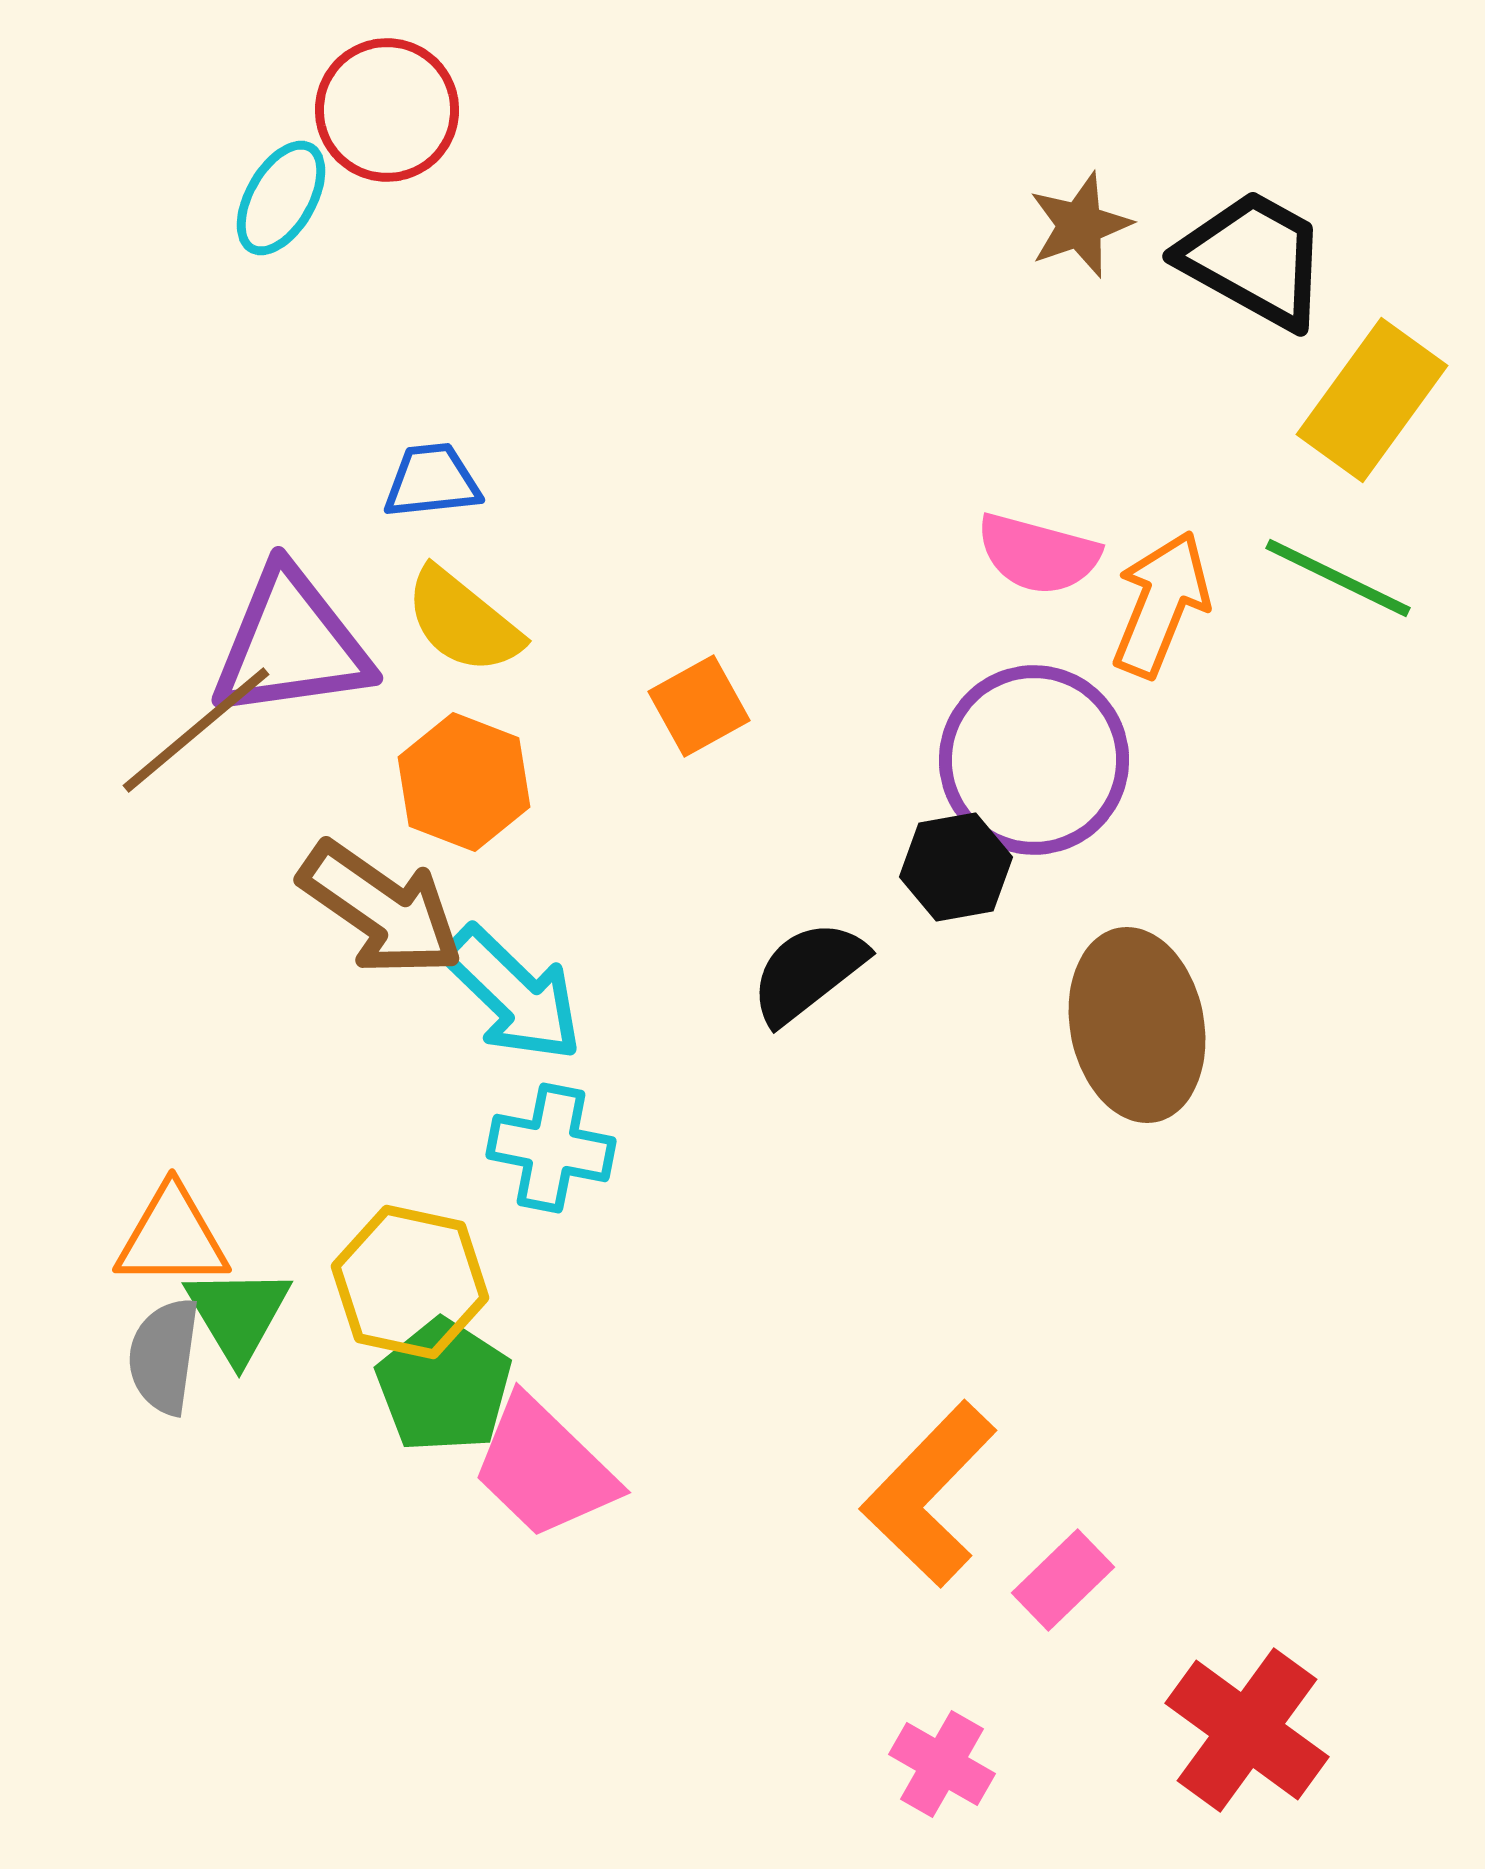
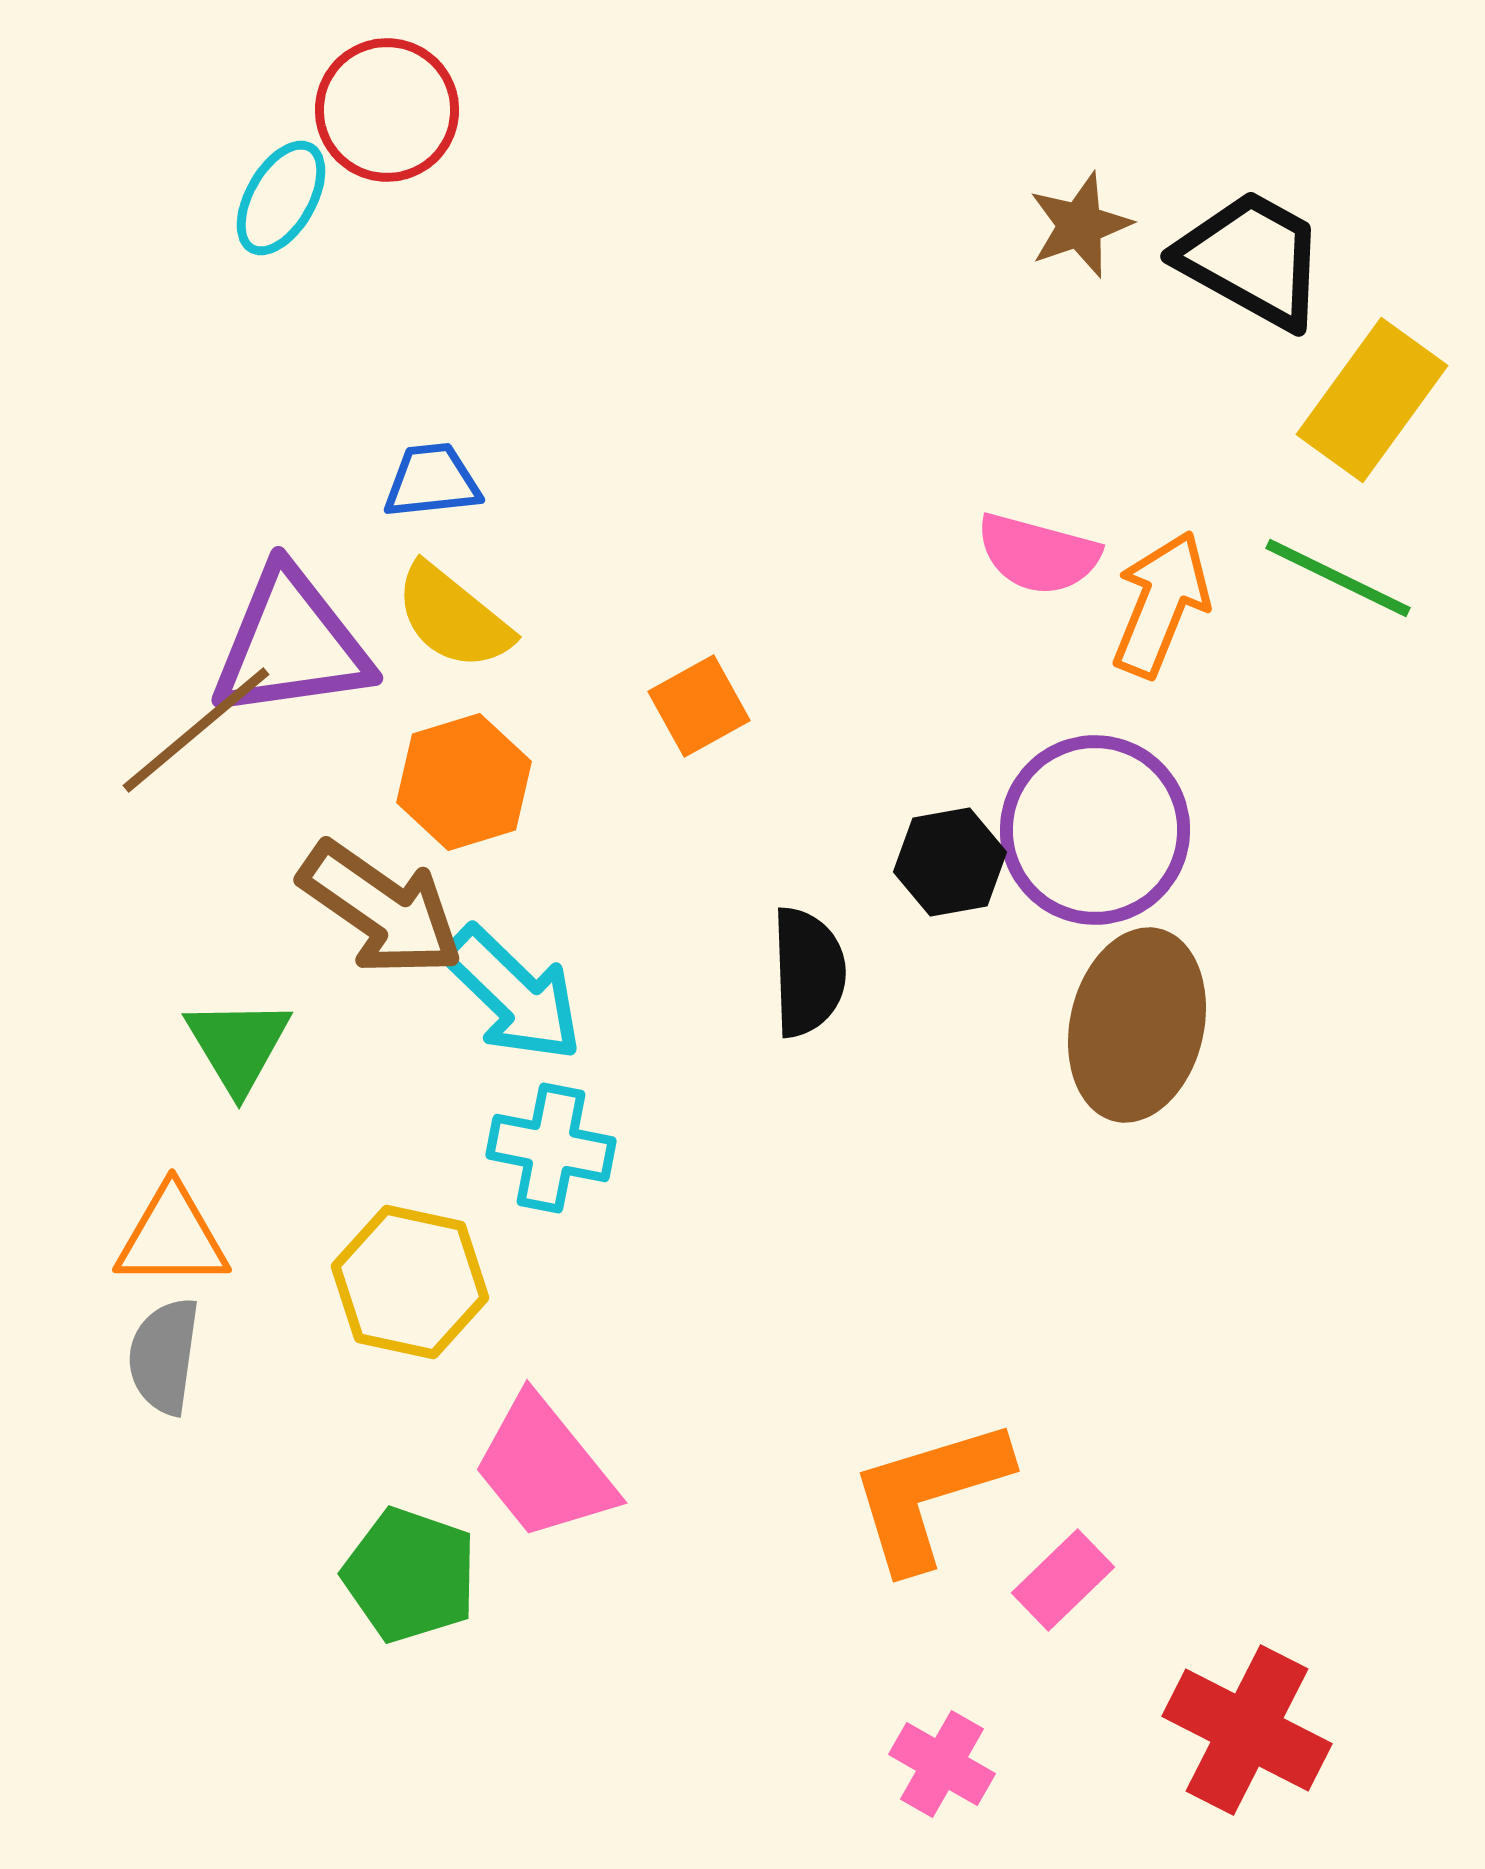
black trapezoid: moved 2 px left
yellow semicircle: moved 10 px left, 4 px up
purple circle: moved 61 px right, 70 px down
orange hexagon: rotated 22 degrees clockwise
black hexagon: moved 6 px left, 5 px up
black semicircle: rotated 126 degrees clockwise
brown ellipse: rotated 24 degrees clockwise
green triangle: moved 269 px up
green pentagon: moved 34 px left, 189 px down; rotated 14 degrees counterclockwise
pink trapezoid: rotated 7 degrees clockwise
orange L-shape: rotated 29 degrees clockwise
red cross: rotated 9 degrees counterclockwise
